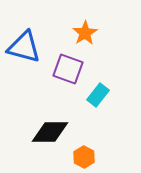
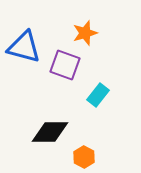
orange star: rotated 15 degrees clockwise
purple square: moved 3 px left, 4 px up
